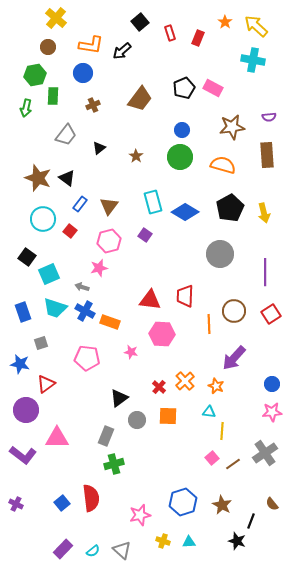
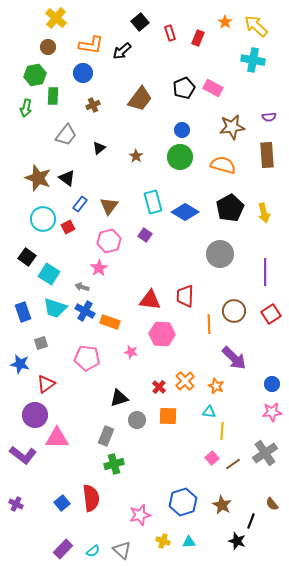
red square at (70, 231): moved 2 px left, 4 px up; rotated 24 degrees clockwise
pink star at (99, 268): rotated 18 degrees counterclockwise
cyan square at (49, 274): rotated 35 degrees counterclockwise
purple arrow at (234, 358): rotated 88 degrees counterclockwise
black triangle at (119, 398): rotated 18 degrees clockwise
purple circle at (26, 410): moved 9 px right, 5 px down
